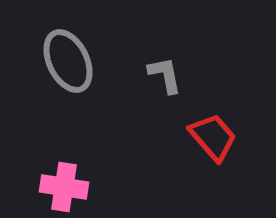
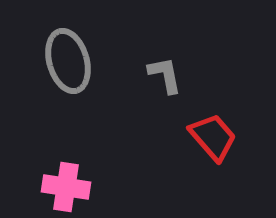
gray ellipse: rotated 10 degrees clockwise
pink cross: moved 2 px right
